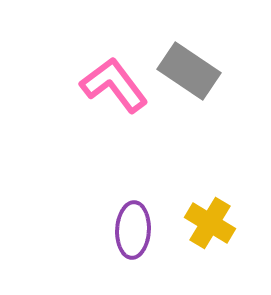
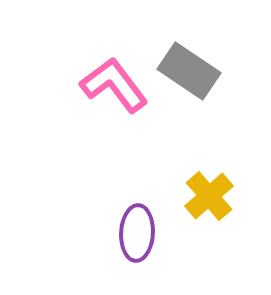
yellow cross: moved 1 px left, 27 px up; rotated 18 degrees clockwise
purple ellipse: moved 4 px right, 3 px down
